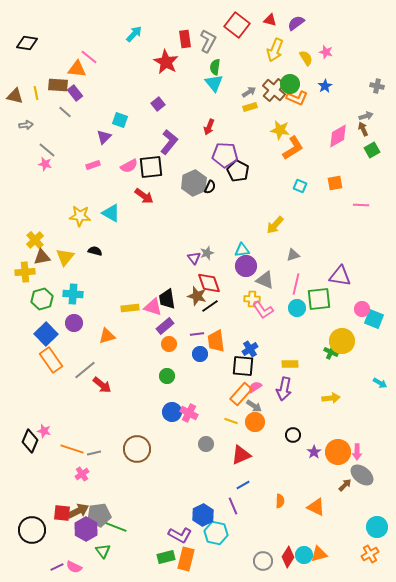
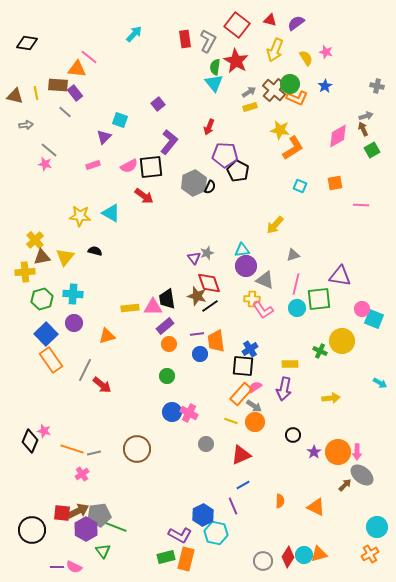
red star at (166, 62): moved 70 px right, 1 px up
gray line at (47, 150): moved 2 px right
pink triangle at (153, 307): rotated 18 degrees counterclockwise
green cross at (331, 352): moved 11 px left, 1 px up
gray line at (85, 370): rotated 25 degrees counterclockwise
purple line at (57, 567): rotated 24 degrees clockwise
